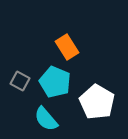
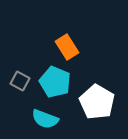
cyan semicircle: moved 1 px left; rotated 28 degrees counterclockwise
